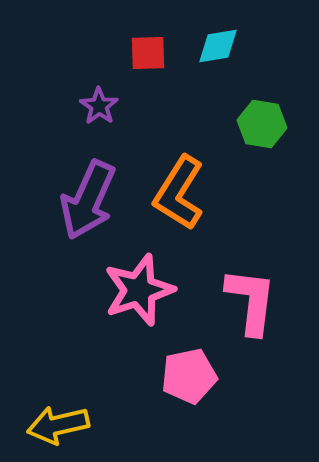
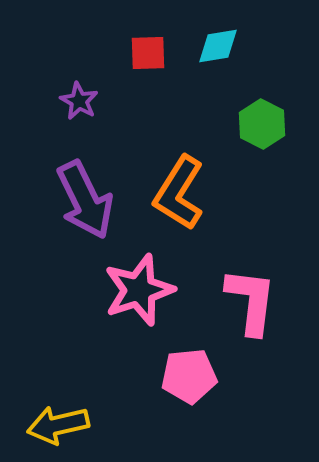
purple star: moved 20 px left, 5 px up; rotated 6 degrees counterclockwise
green hexagon: rotated 18 degrees clockwise
purple arrow: moved 3 px left; rotated 50 degrees counterclockwise
pink pentagon: rotated 6 degrees clockwise
